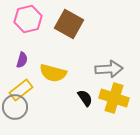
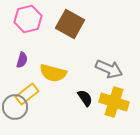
brown square: moved 1 px right
gray arrow: rotated 28 degrees clockwise
yellow rectangle: moved 6 px right, 4 px down
yellow cross: moved 4 px down
